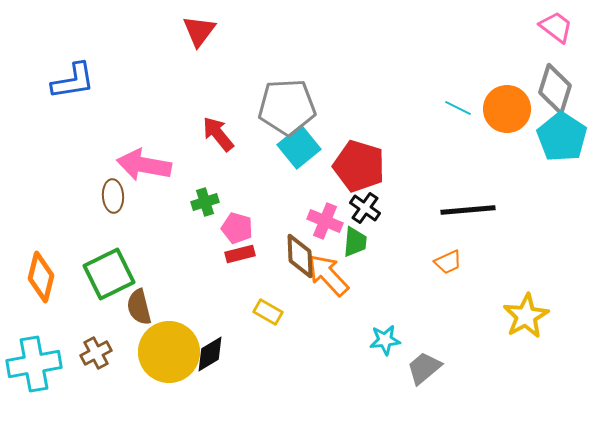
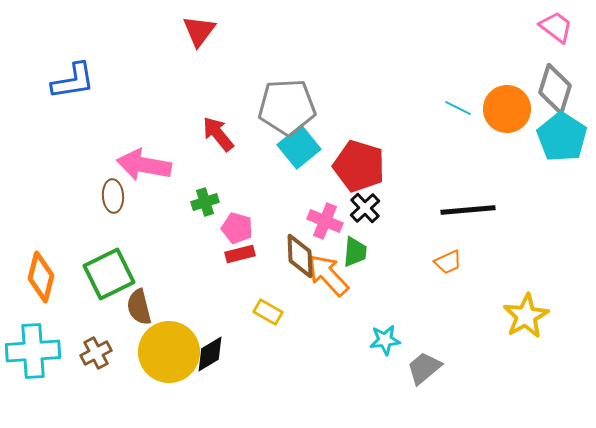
black cross: rotated 12 degrees clockwise
green trapezoid: moved 10 px down
cyan cross: moved 1 px left, 13 px up; rotated 6 degrees clockwise
